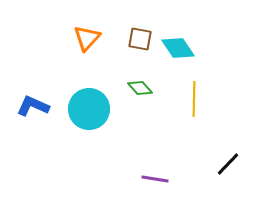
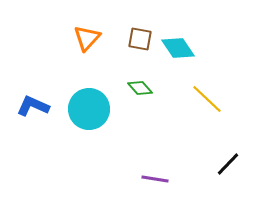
yellow line: moved 13 px right; rotated 48 degrees counterclockwise
